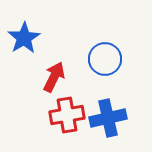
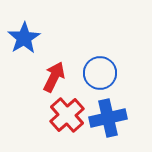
blue circle: moved 5 px left, 14 px down
red cross: rotated 32 degrees counterclockwise
